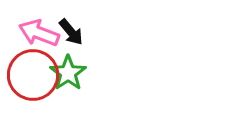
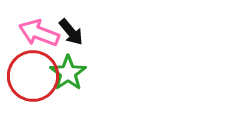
red circle: moved 1 px down
